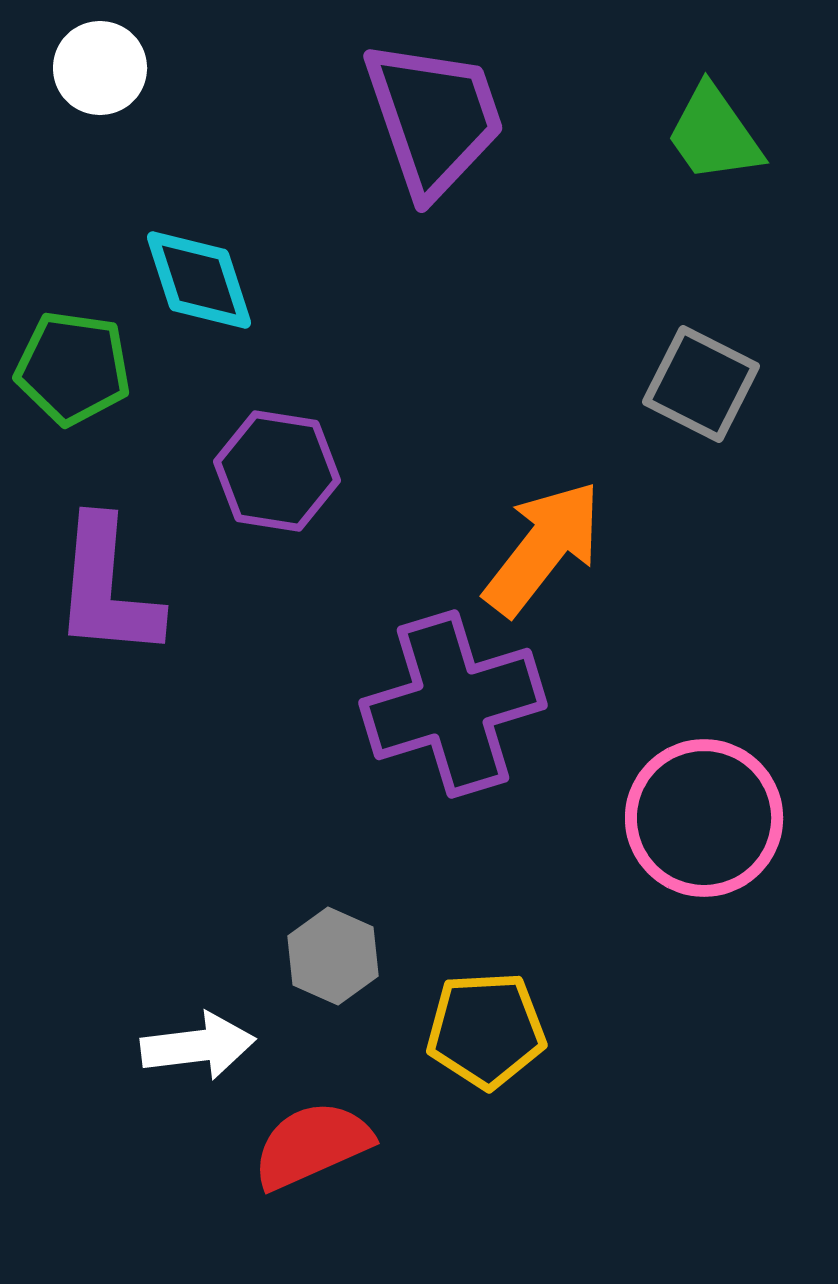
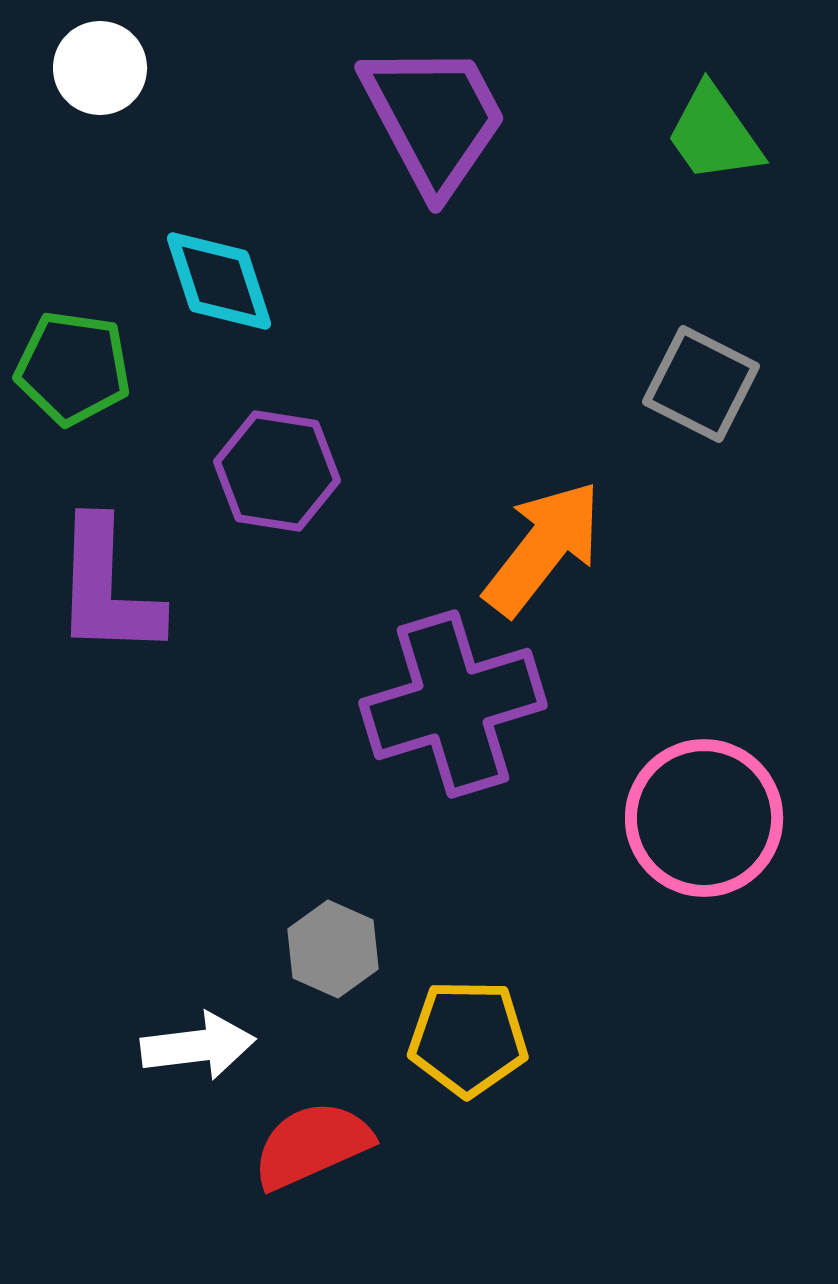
purple trapezoid: rotated 9 degrees counterclockwise
cyan diamond: moved 20 px right, 1 px down
purple L-shape: rotated 3 degrees counterclockwise
gray hexagon: moved 7 px up
yellow pentagon: moved 18 px left, 8 px down; rotated 4 degrees clockwise
